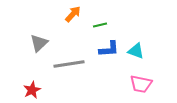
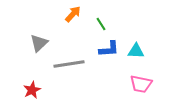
green line: moved 1 px right, 1 px up; rotated 72 degrees clockwise
cyan triangle: rotated 18 degrees counterclockwise
